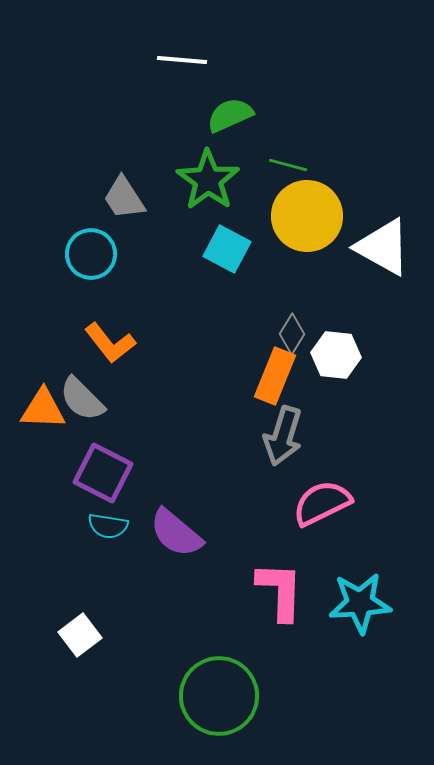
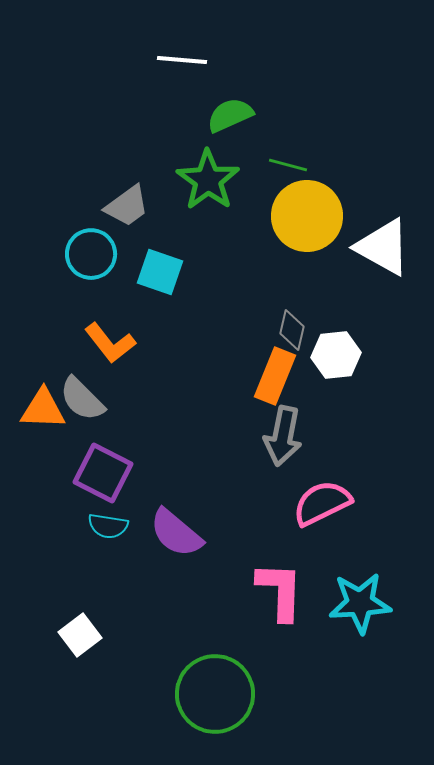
gray trapezoid: moved 3 px right, 8 px down; rotated 93 degrees counterclockwise
cyan square: moved 67 px left, 23 px down; rotated 9 degrees counterclockwise
gray diamond: moved 4 px up; rotated 18 degrees counterclockwise
white hexagon: rotated 12 degrees counterclockwise
gray arrow: rotated 6 degrees counterclockwise
green circle: moved 4 px left, 2 px up
